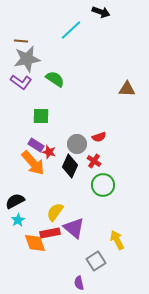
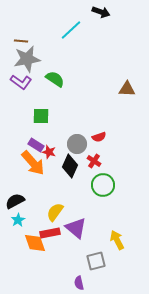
purple triangle: moved 2 px right
gray square: rotated 18 degrees clockwise
